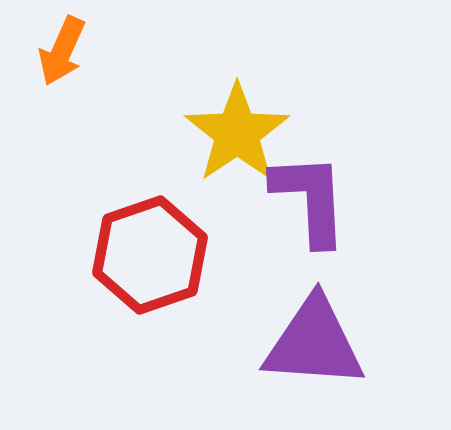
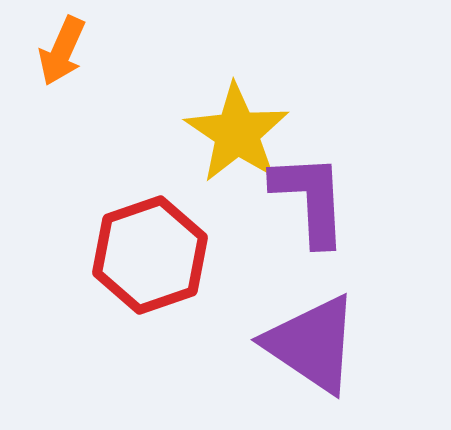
yellow star: rotated 4 degrees counterclockwise
purple triangle: moved 2 px left, 1 px down; rotated 30 degrees clockwise
